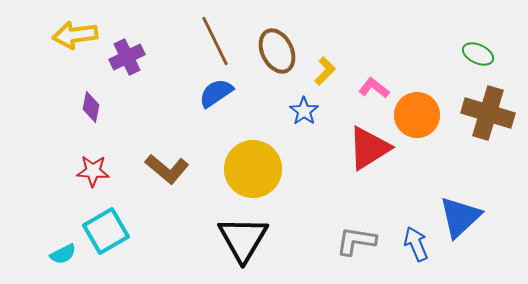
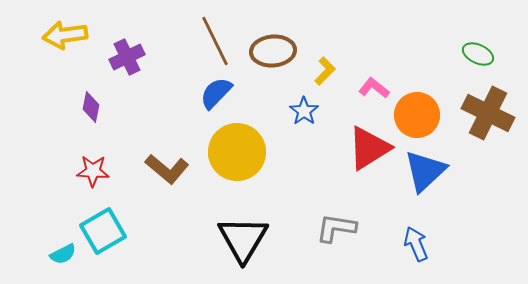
yellow arrow: moved 10 px left
brown ellipse: moved 4 px left; rotated 69 degrees counterclockwise
blue semicircle: rotated 12 degrees counterclockwise
brown cross: rotated 9 degrees clockwise
yellow circle: moved 16 px left, 17 px up
blue triangle: moved 35 px left, 46 px up
cyan square: moved 3 px left
gray L-shape: moved 20 px left, 13 px up
